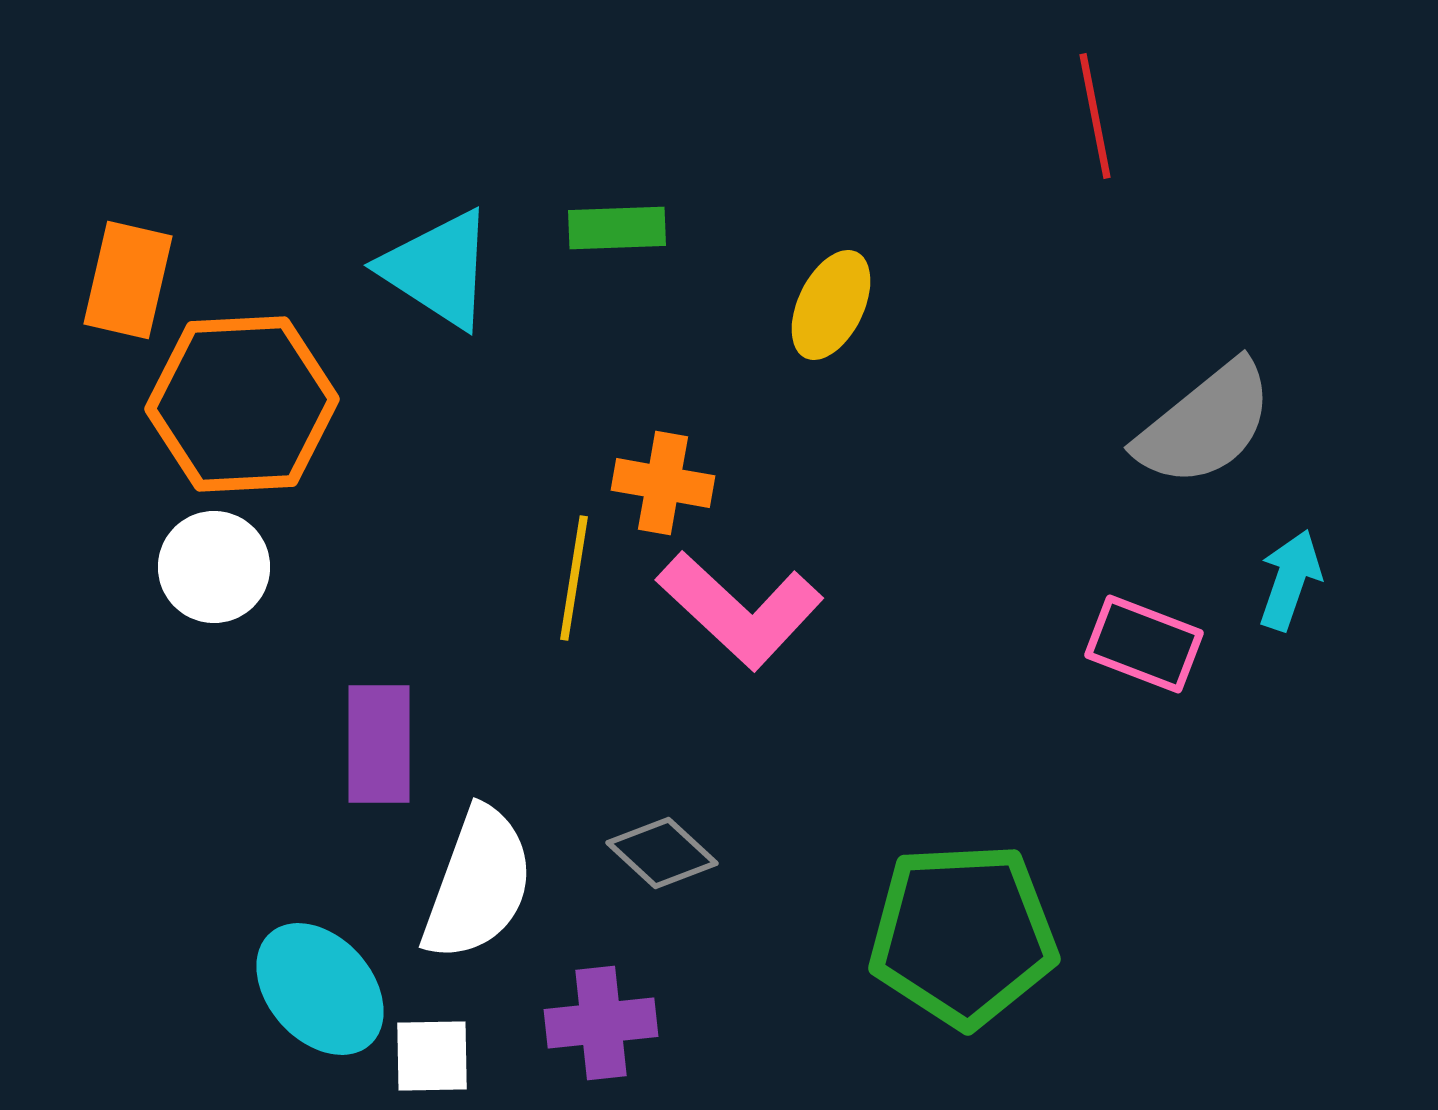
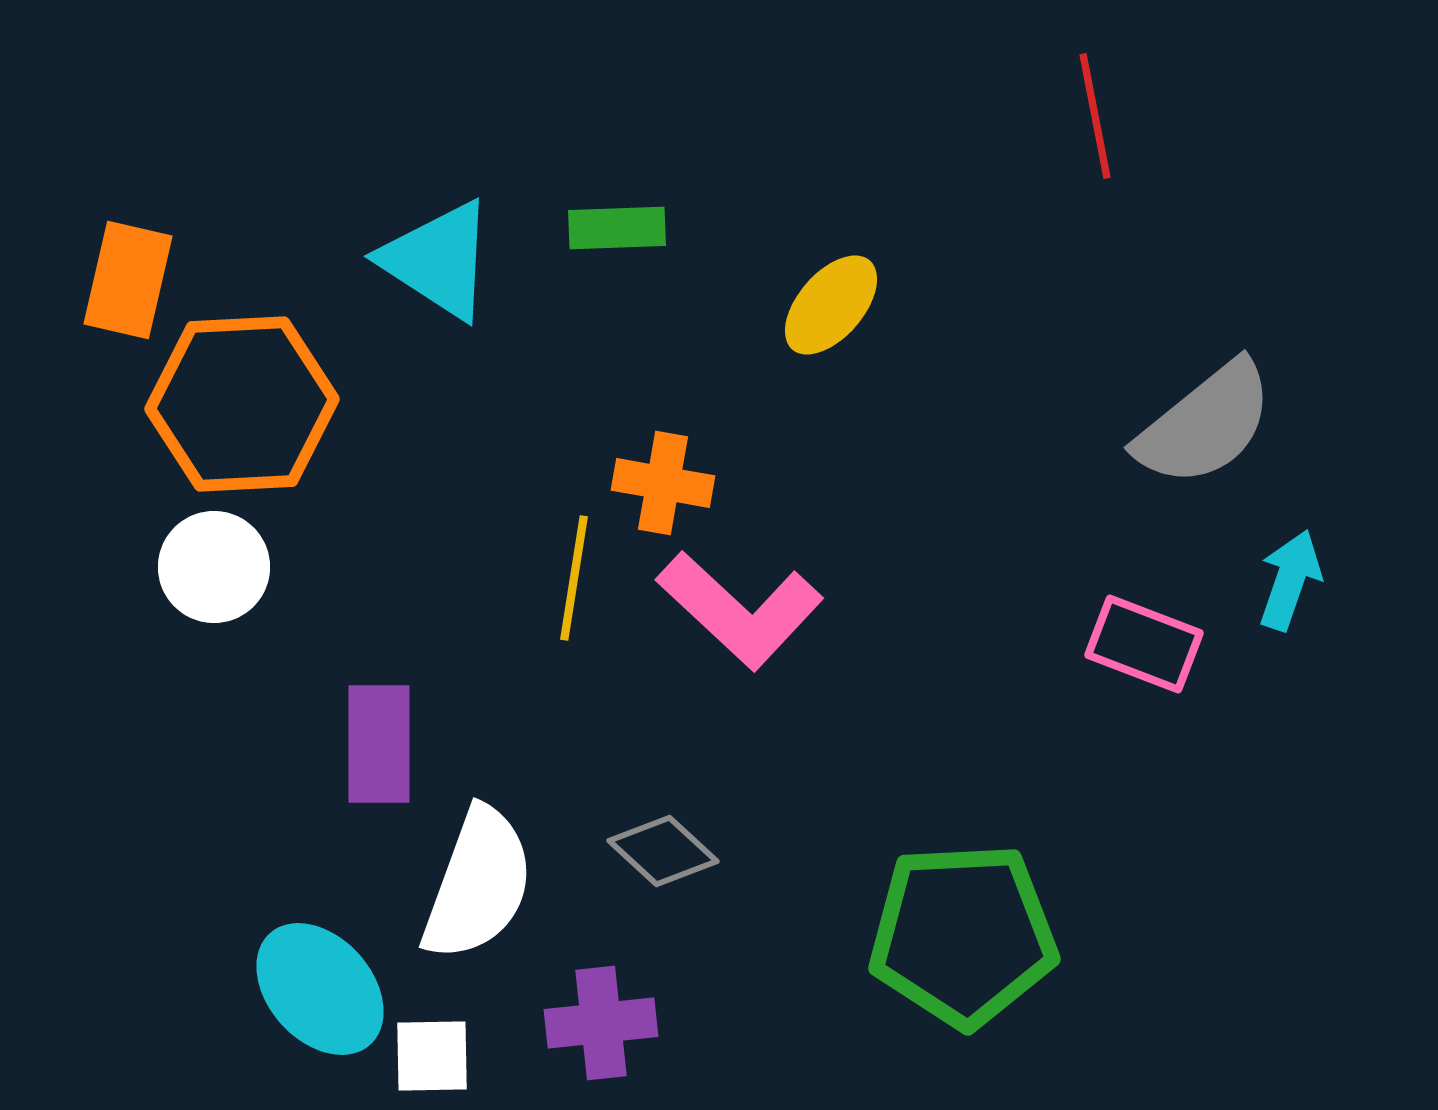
cyan triangle: moved 9 px up
yellow ellipse: rotated 15 degrees clockwise
gray diamond: moved 1 px right, 2 px up
